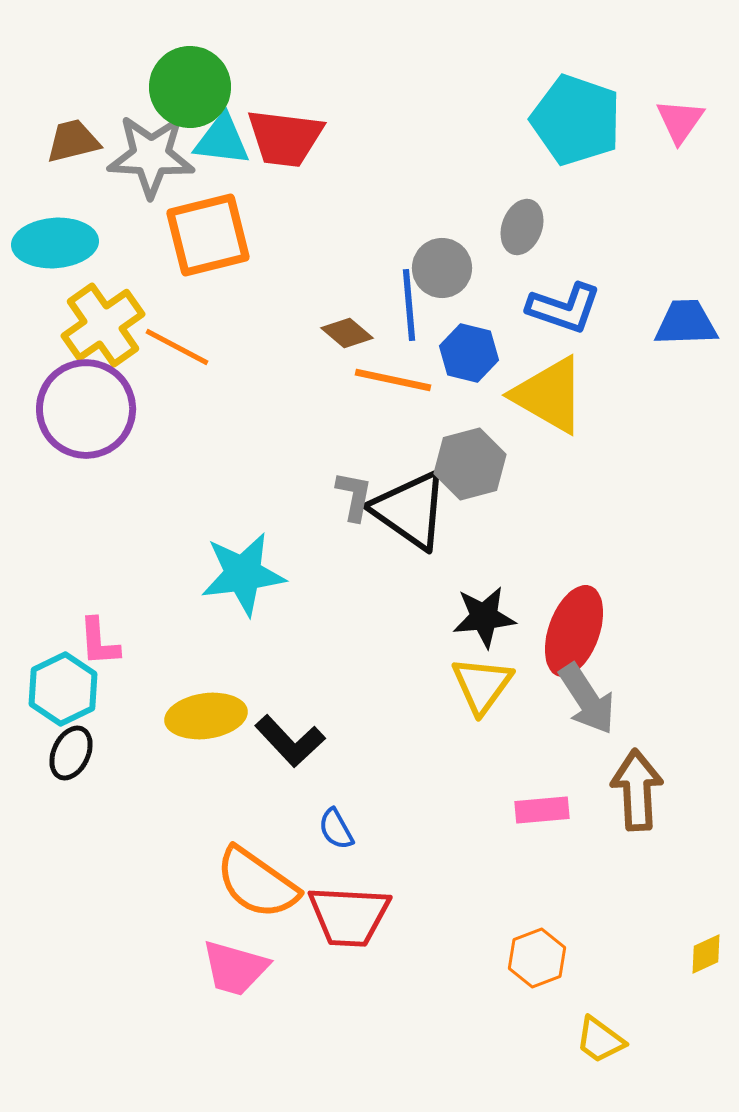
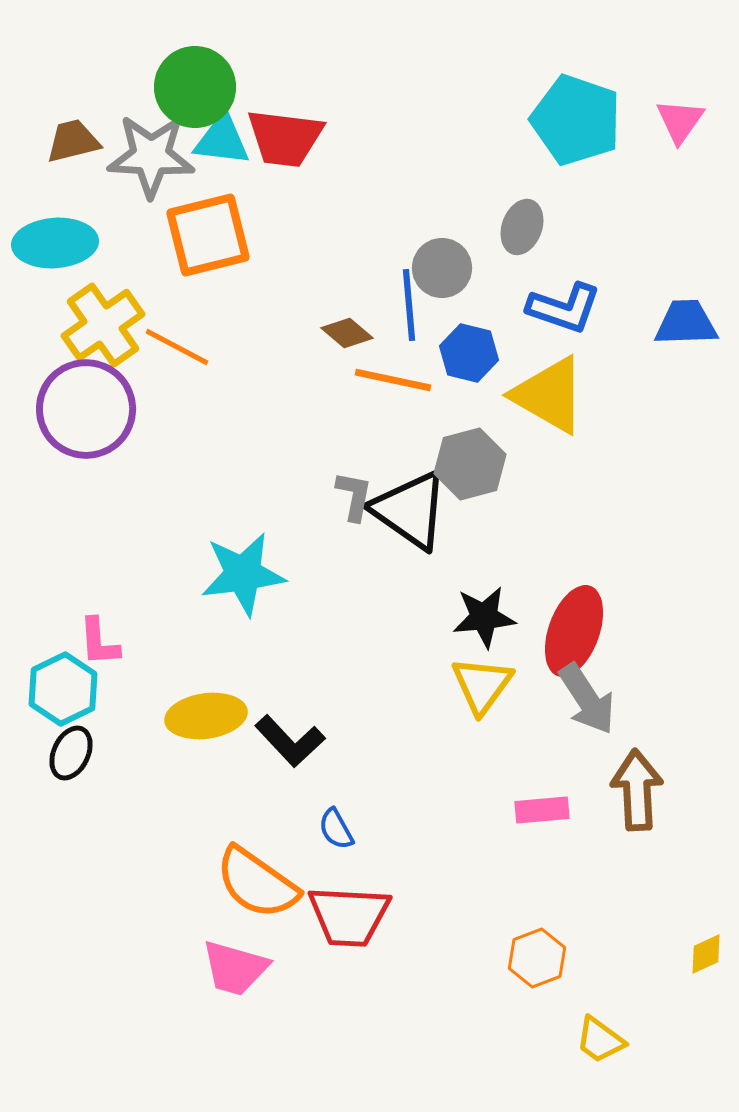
green circle at (190, 87): moved 5 px right
